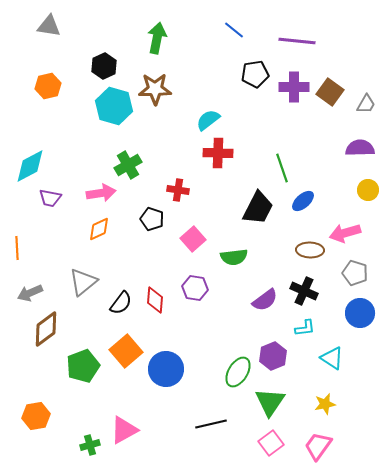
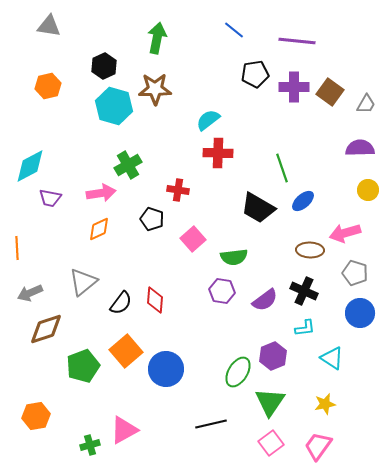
black trapezoid at (258, 208): rotated 93 degrees clockwise
purple hexagon at (195, 288): moved 27 px right, 3 px down
brown diamond at (46, 329): rotated 18 degrees clockwise
